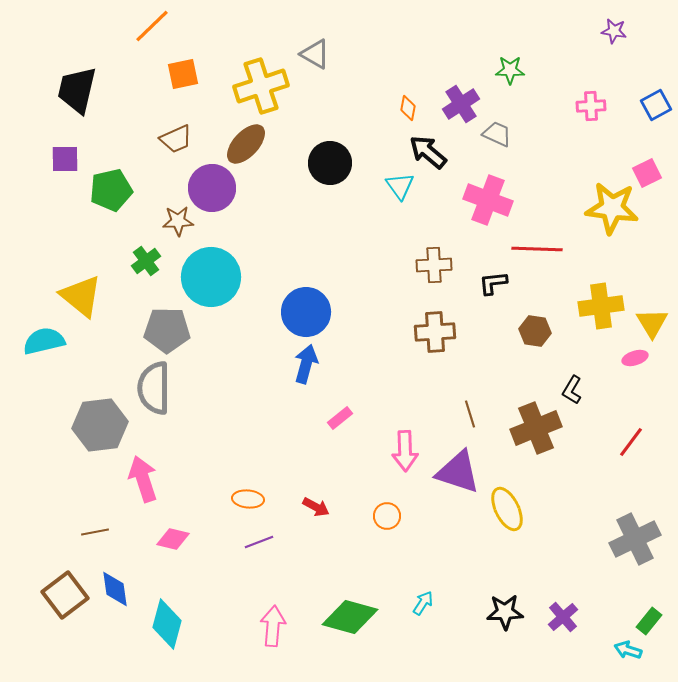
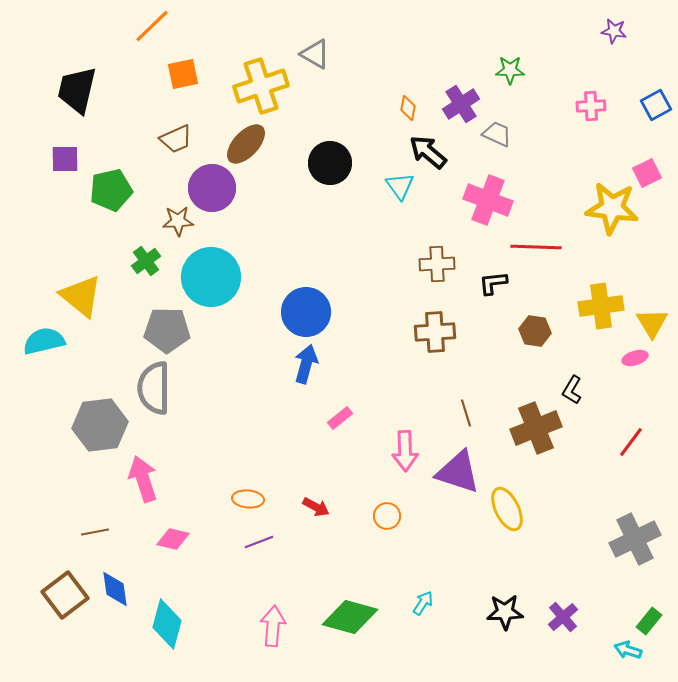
red line at (537, 249): moved 1 px left, 2 px up
brown cross at (434, 265): moved 3 px right, 1 px up
brown line at (470, 414): moved 4 px left, 1 px up
